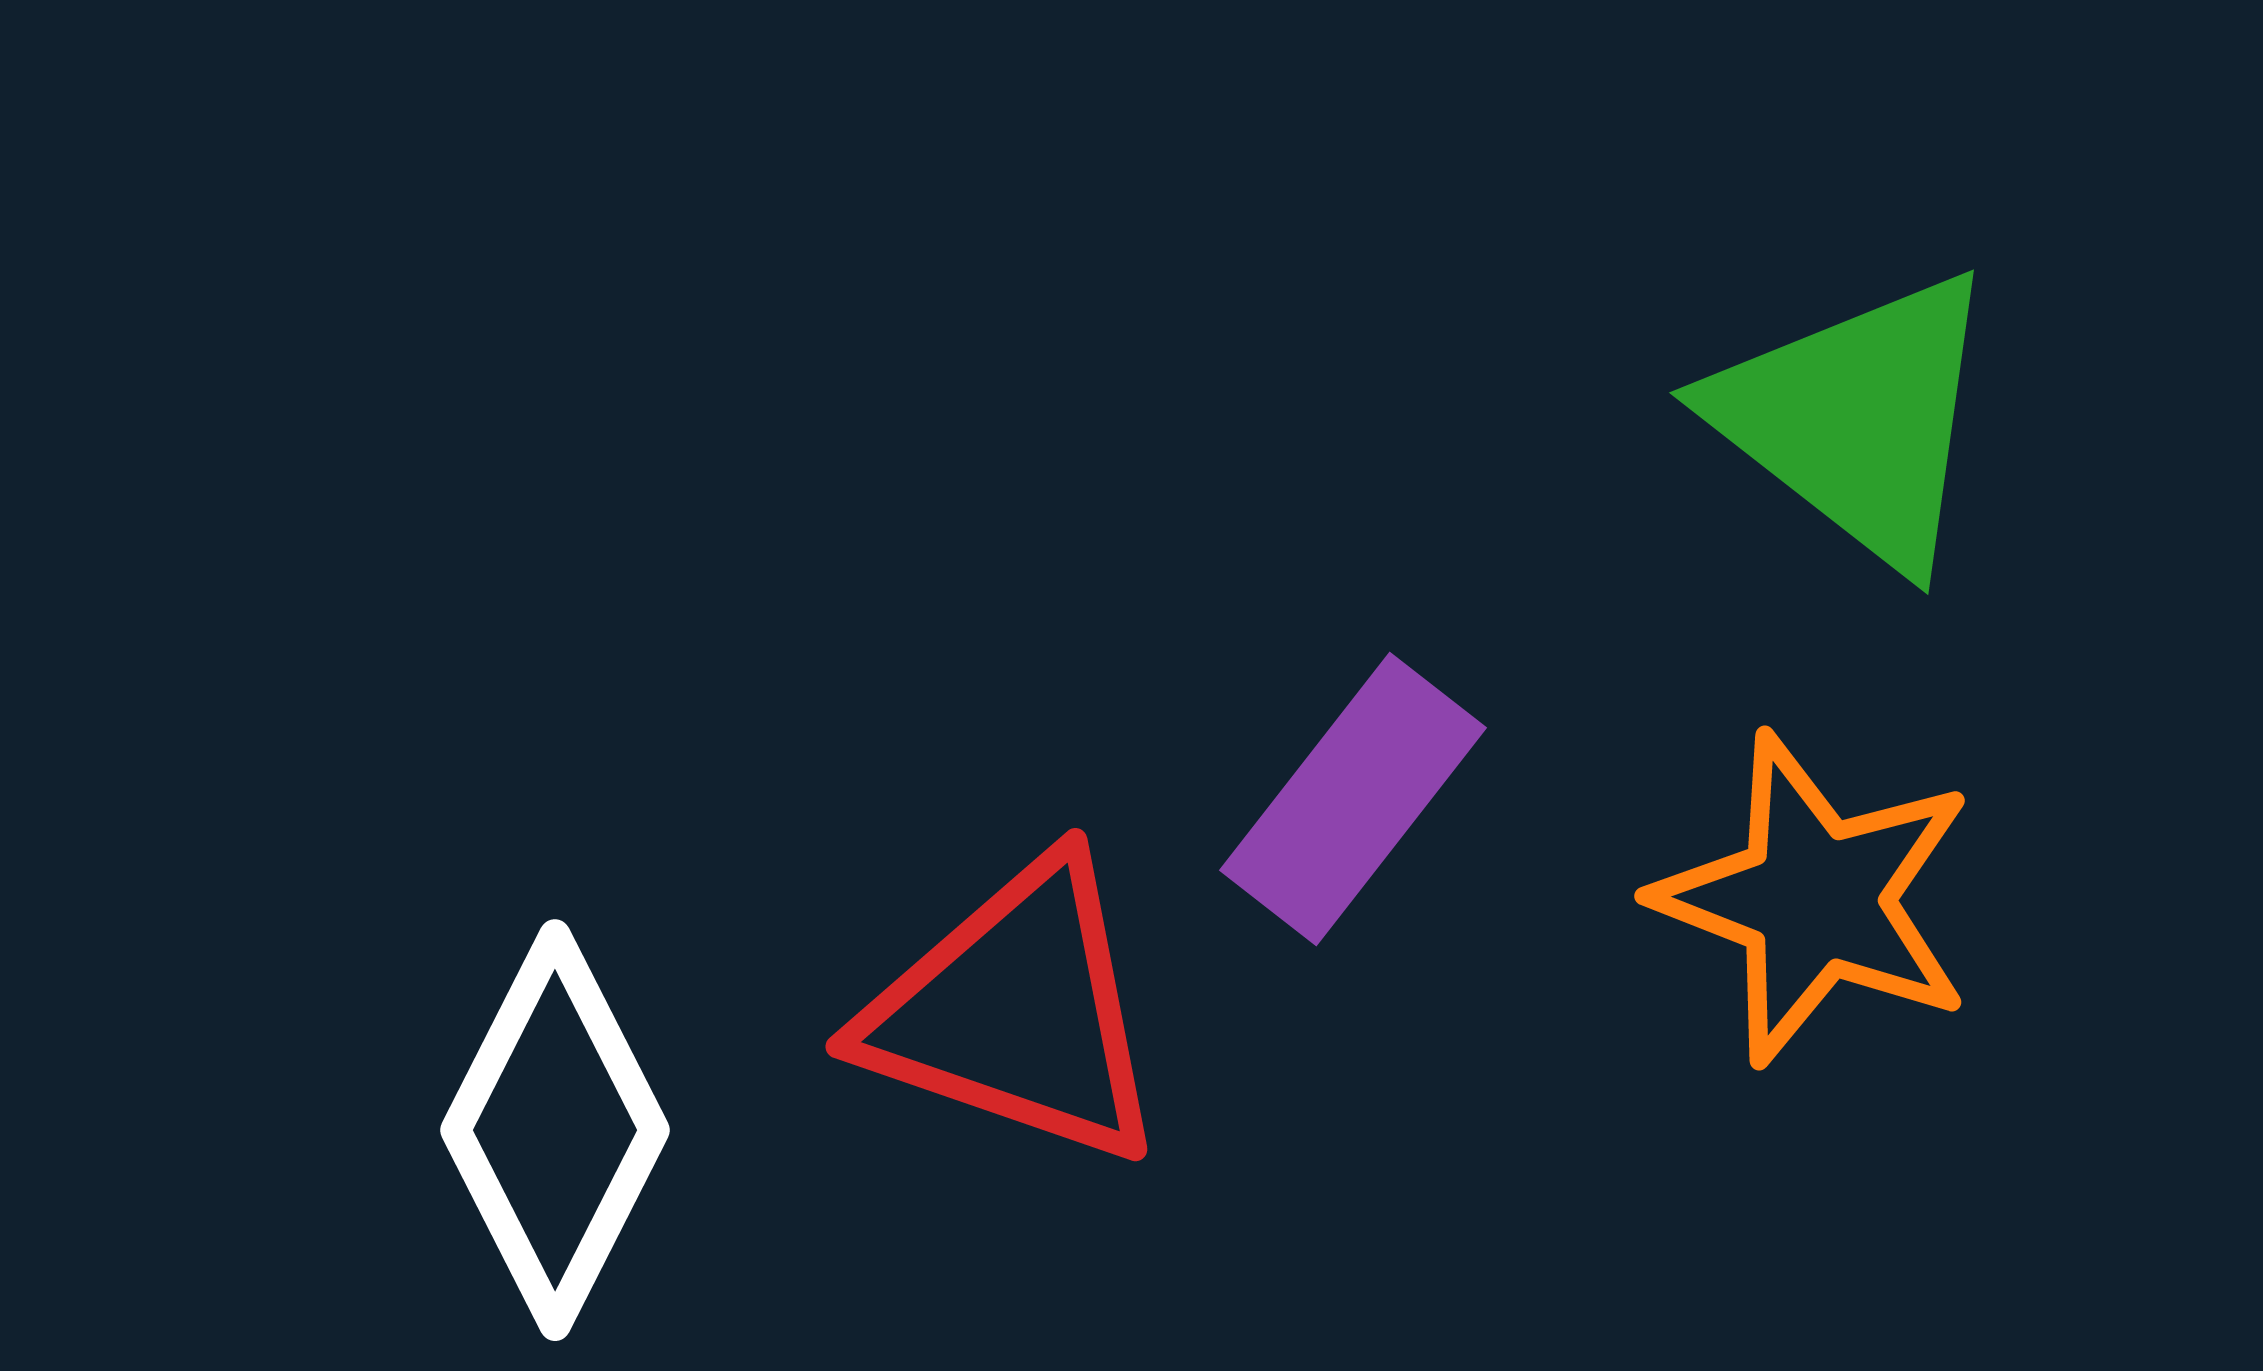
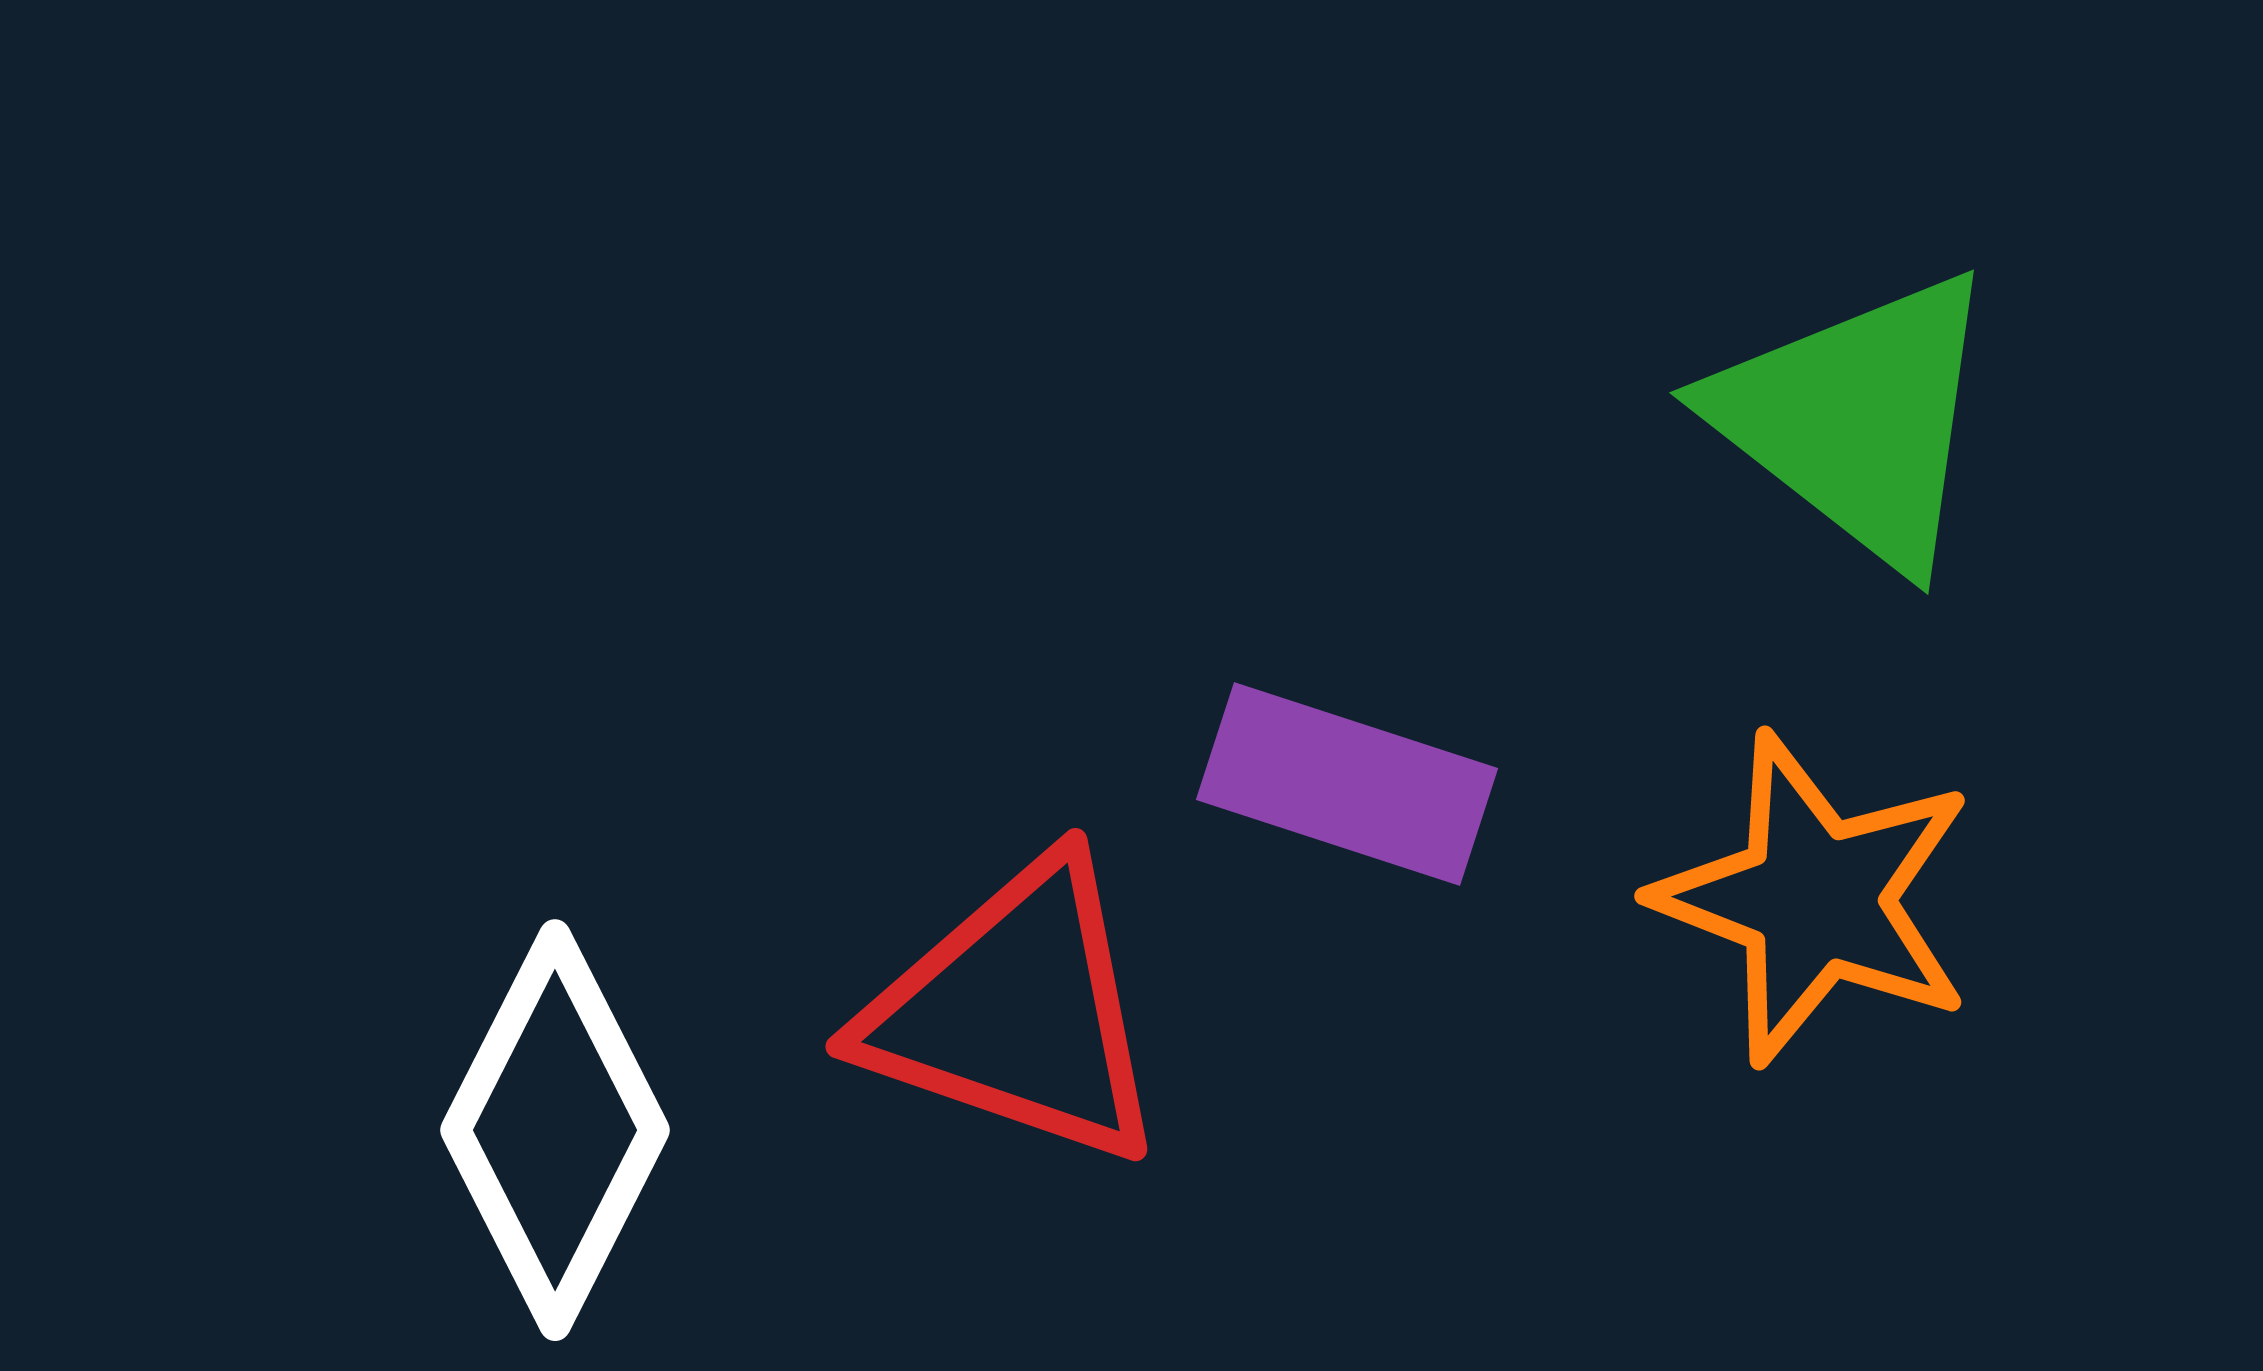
purple rectangle: moved 6 px left, 15 px up; rotated 70 degrees clockwise
